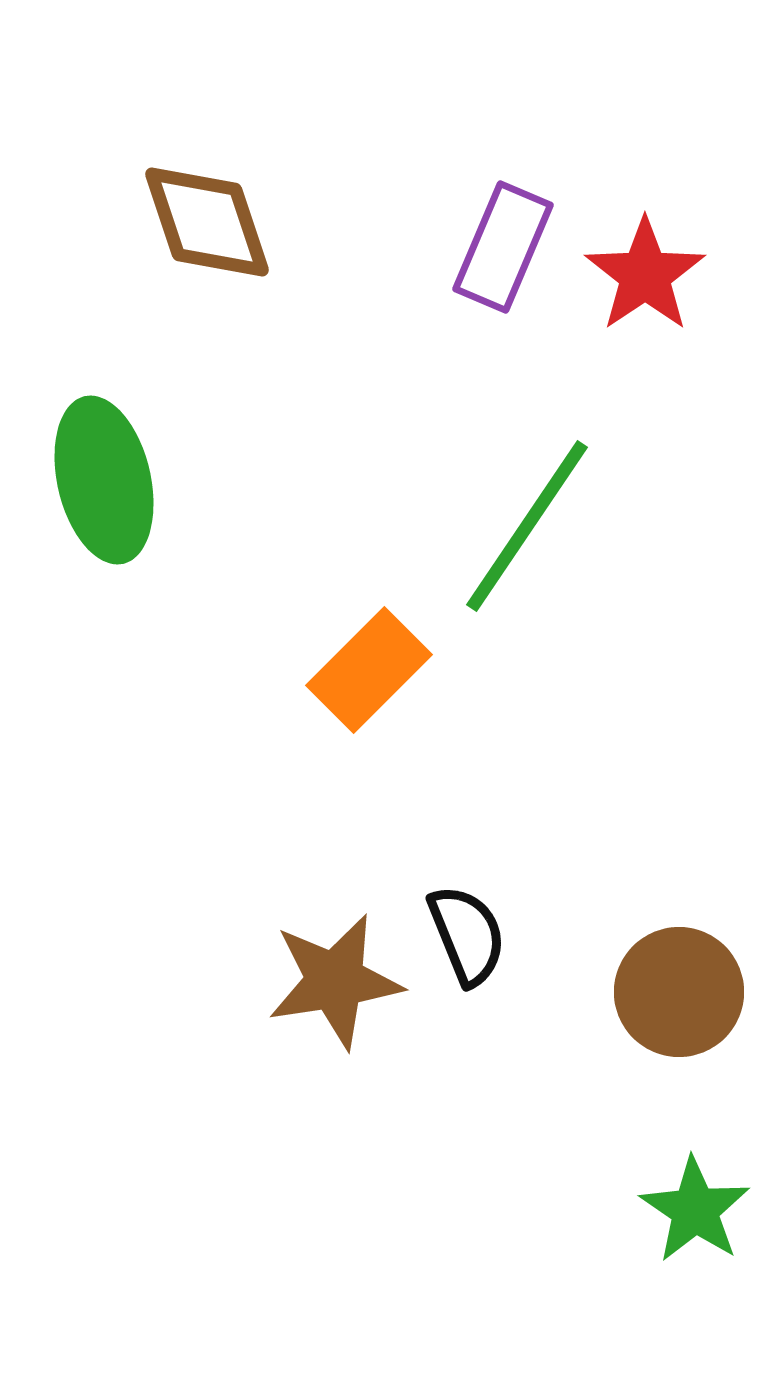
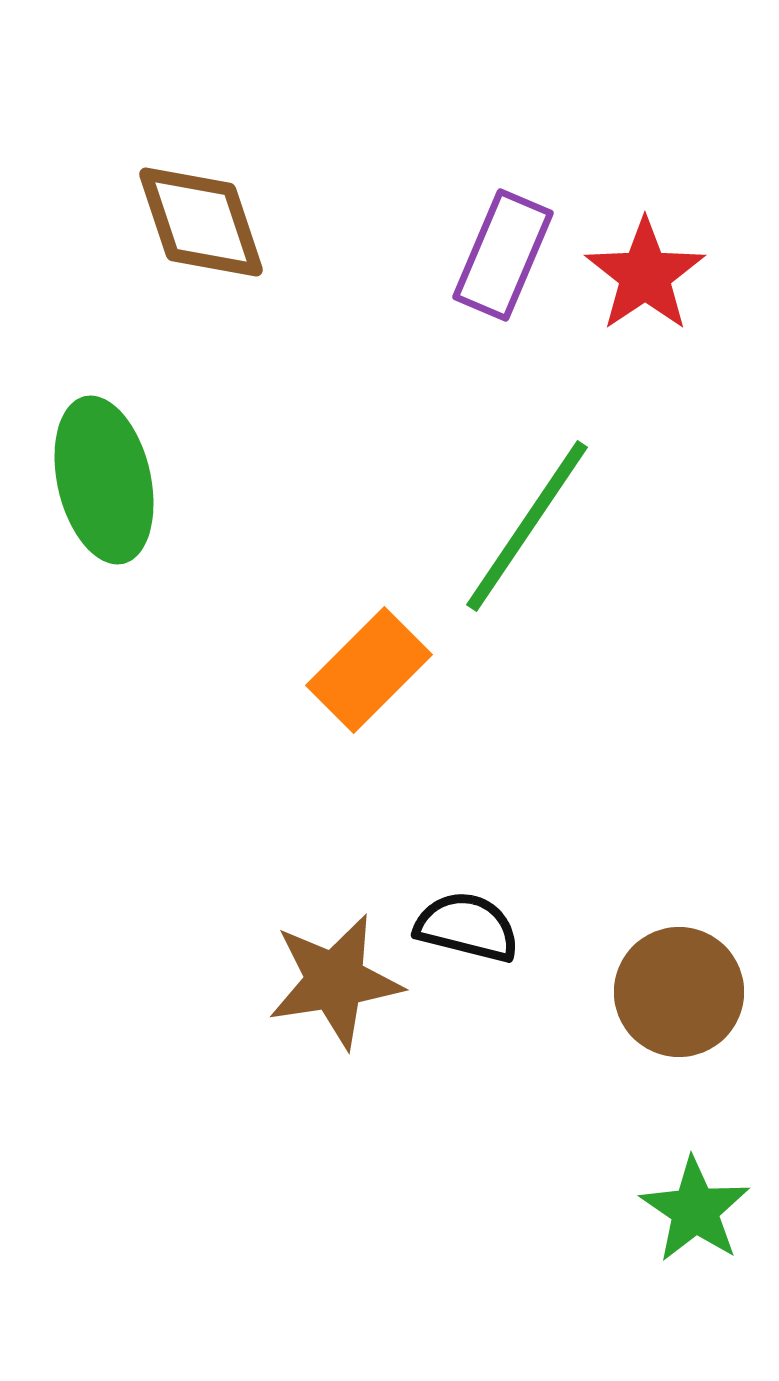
brown diamond: moved 6 px left
purple rectangle: moved 8 px down
black semicircle: moved 8 px up; rotated 54 degrees counterclockwise
